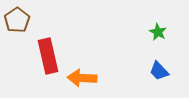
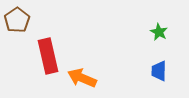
green star: moved 1 px right
blue trapezoid: rotated 45 degrees clockwise
orange arrow: rotated 20 degrees clockwise
